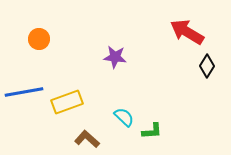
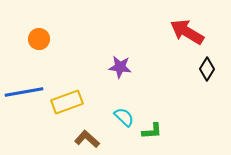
purple star: moved 5 px right, 10 px down
black diamond: moved 3 px down
